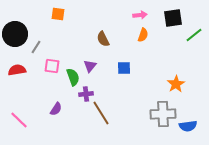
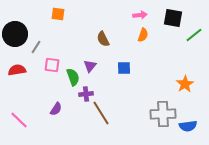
black square: rotated 18 degrees clockwise
pink square: moved 1 px up
orange star: moved 9 px right
